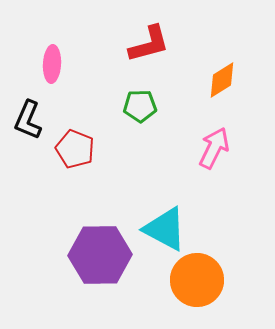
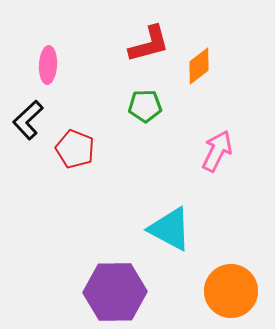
pink ellipse: moved 4 px left, 1 px down
orange diamond: moved 23 px left, 14 px up; rotated 6 degrees counterclockwise
green pentagon: moved 5 px right
black L-shape: rotated 24 degrees clockwise
pink arrow: moved 3 px right, 3 px down
cyan triangle: moved 5 px right
purple hexagon: moved 15 px right, 37 px down
orange circle: moved 34 px right, 11 px down
